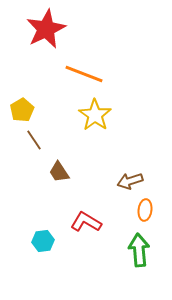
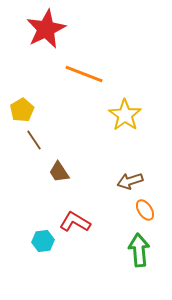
yellow star: moved 30 px right
orange ellipse: rotated 40 degrees counterclockwise
red L-shape: moved 11 px left
